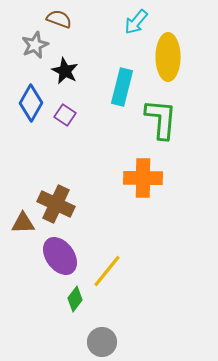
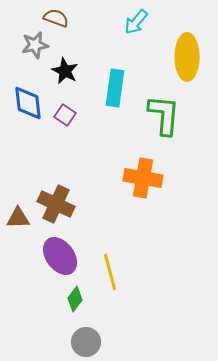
brown semicircle: moved 3 px left, 1 px up
gray star: rotated 12 degrees clockwise
yellow ellipse: moved 19 px right
cyan rectangle: moved 7 px left, 1 px down; rotated 6 degrees counterclockwise
blue diamond: moved 3 px left; rotated 36 degrees counterclockwise
green L-shape: moved 3 px right, 4 px up
orange cross: rotated 9 degrees clockwise
brown triangle: moved 5 px left, 5 px up
yellow line: moved 3 px right, 1 px down; rotated 54 degrees counterclockwise
gray circle: moved 16 px left
